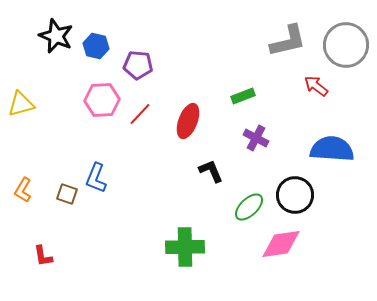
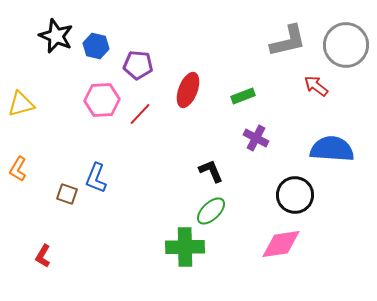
red ellipse: moved 31 px up
orange L-shape: moved 5 px left, 21 px up
green ellipse: moved 38 px left, 4 px down
red L-shape: rotated 40 degrees clockwise
